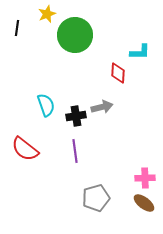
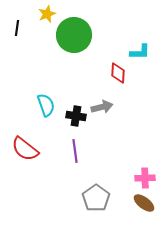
green circle: moved 1 px left
black cross: rotated 18 degrees clockwise
gray pentagon: rotated 20 degrees counterclockwise
